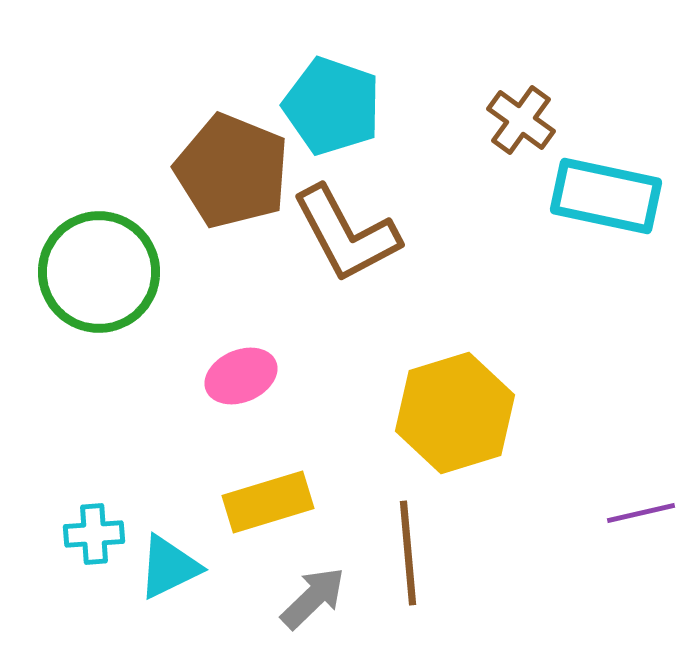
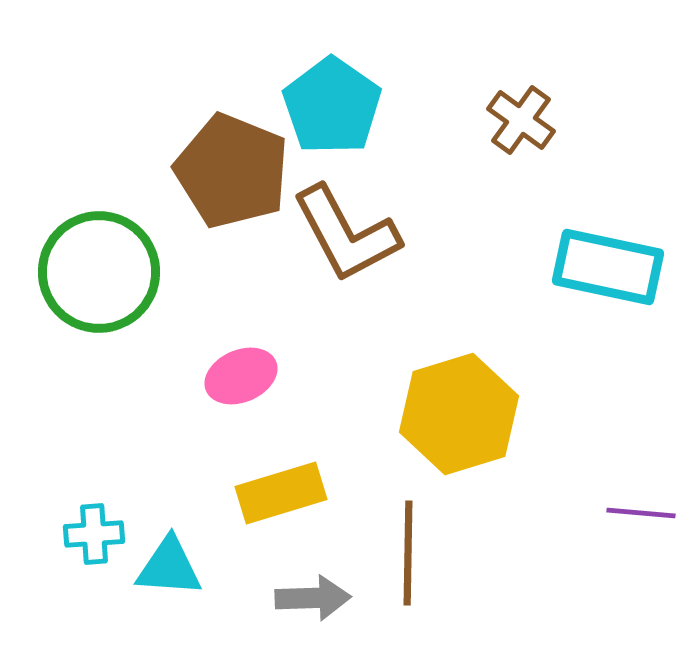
cyan pentagon: rotated 16 degrees clockwise
cyan rectangle: moved 2 px right, 71 px down
yellow hexagon: moved 4 px right, 1 px down
yellow rectangle: moved 13 px right, 9 px up
purple line: rotated 18 degrees clockwise
brown line: rotated 6 degrees clockwise
cyan triangle: rotated 30 degrees clockwise
gray arrow: rotated 42 degrees clockwise
